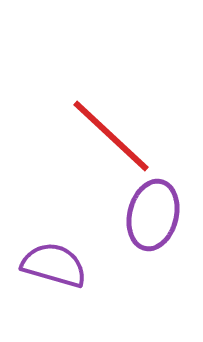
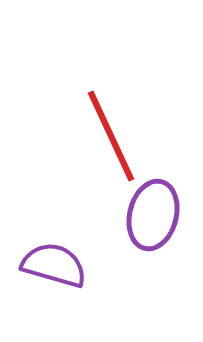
red line: rotated 22 degrees clockwise
